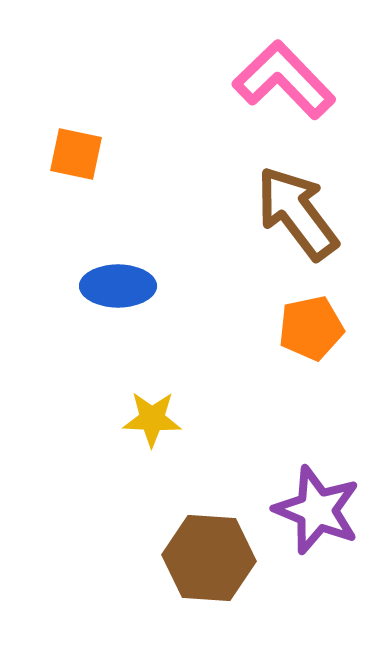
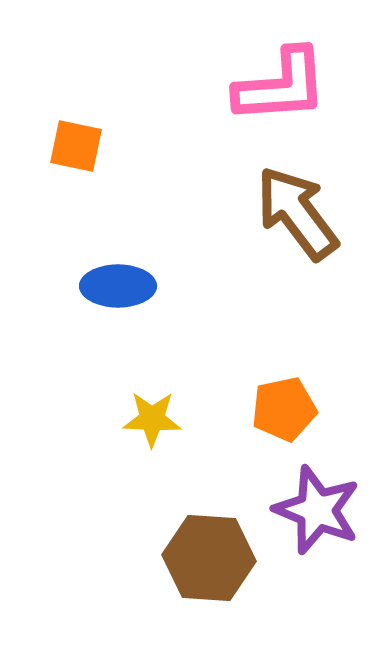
pink L-shape: moved 3 px left, 6 px down; rotated 130 degrees clockwise
orange square: moved 8 px up
orange pentagon: moved 27 px left, 81 px down
